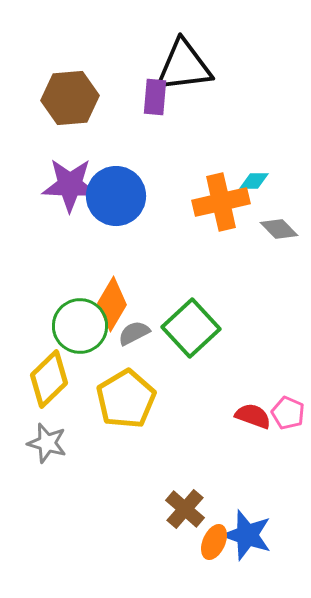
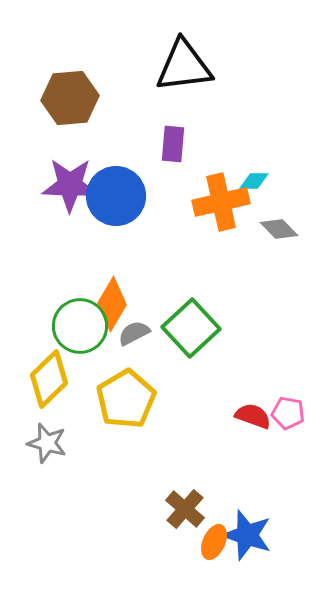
purple rectangle: moved 18 px right, 47 px down
pink pentagon: rotated 12 degrees counterclockwise
